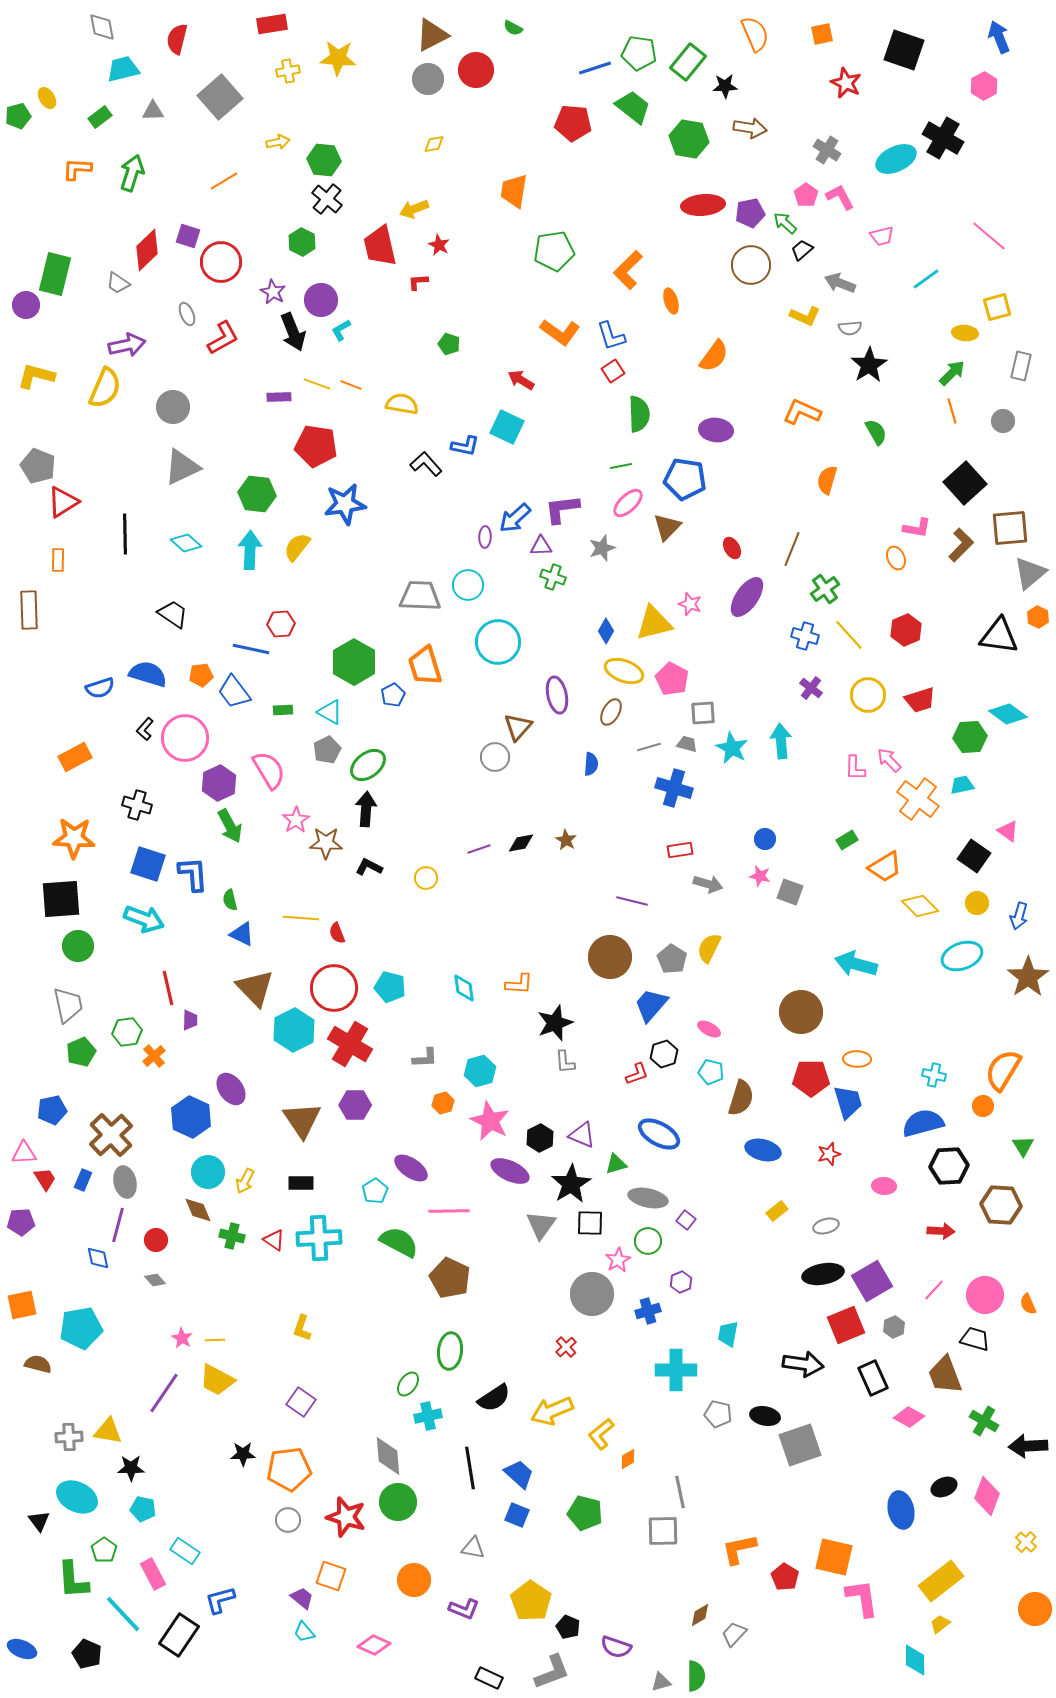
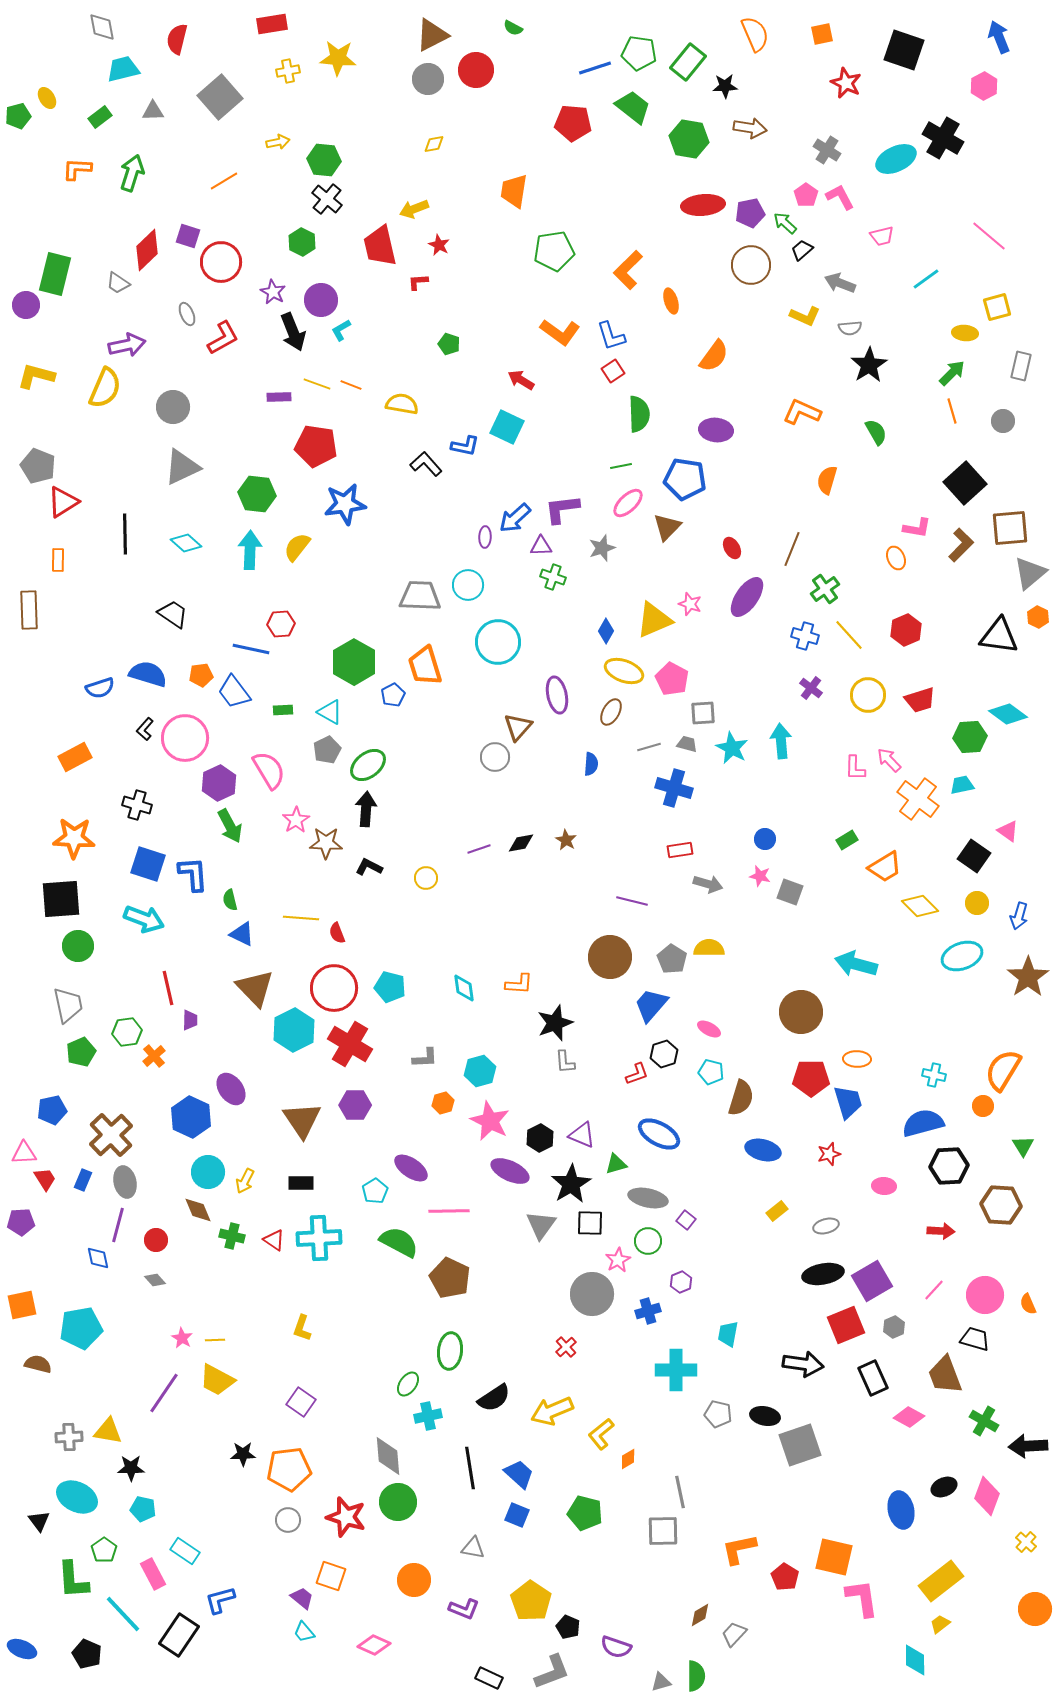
yellow triangle at (654, 623): moved 3 px up; rotated 9 degrees counterclockwise
yellow semicircle at (709, 948): rotated 64 degrees clockwise
